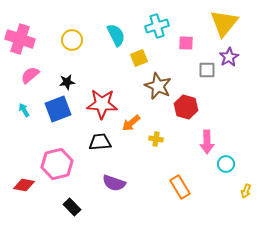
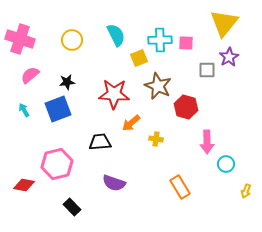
cyan cross: moved 3 px right, 14 px down; rotated 15 degrees clockwise
red star: moved 12 px right, 10 px up
